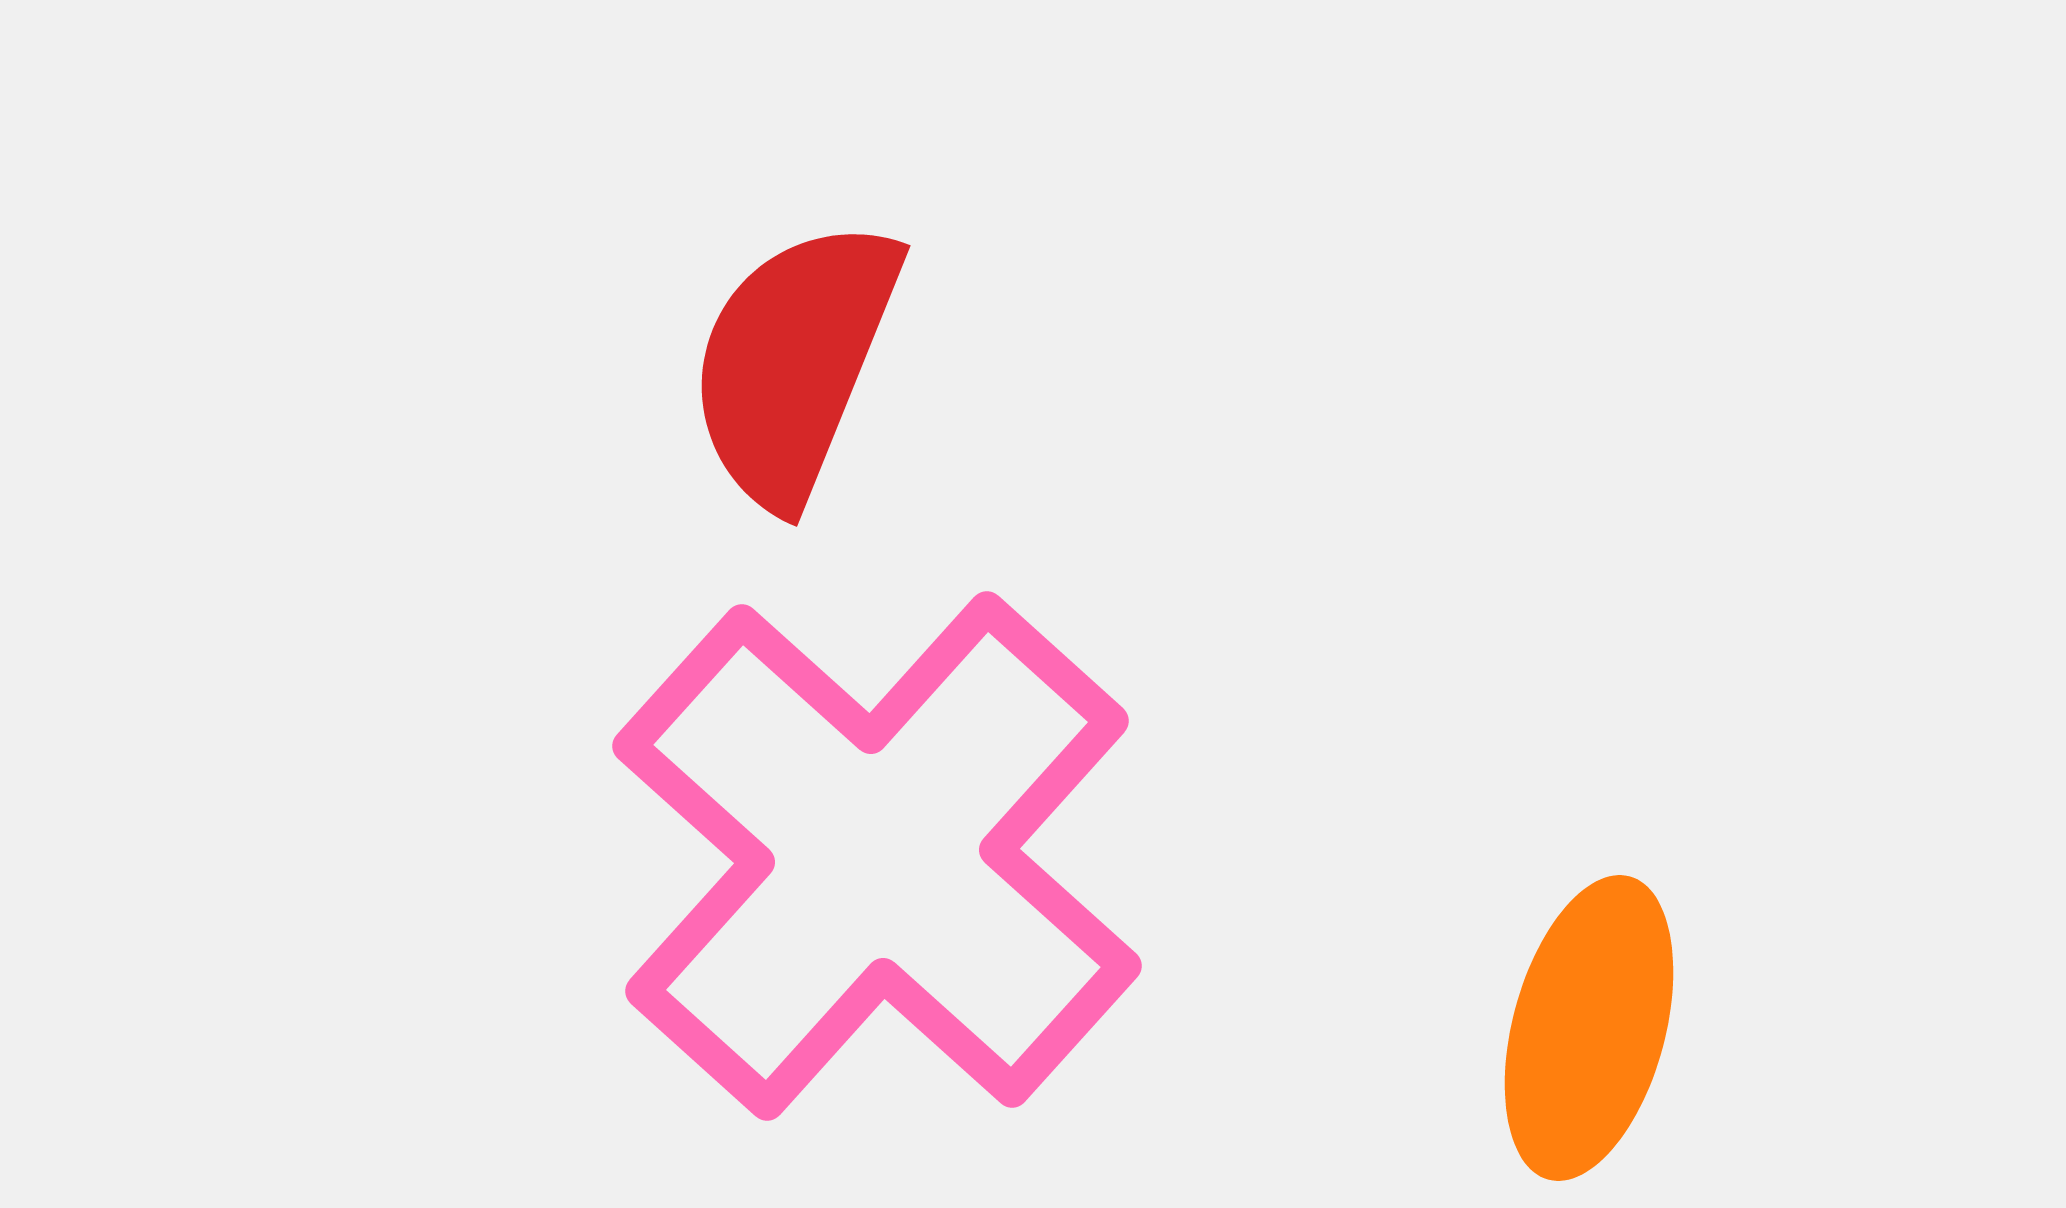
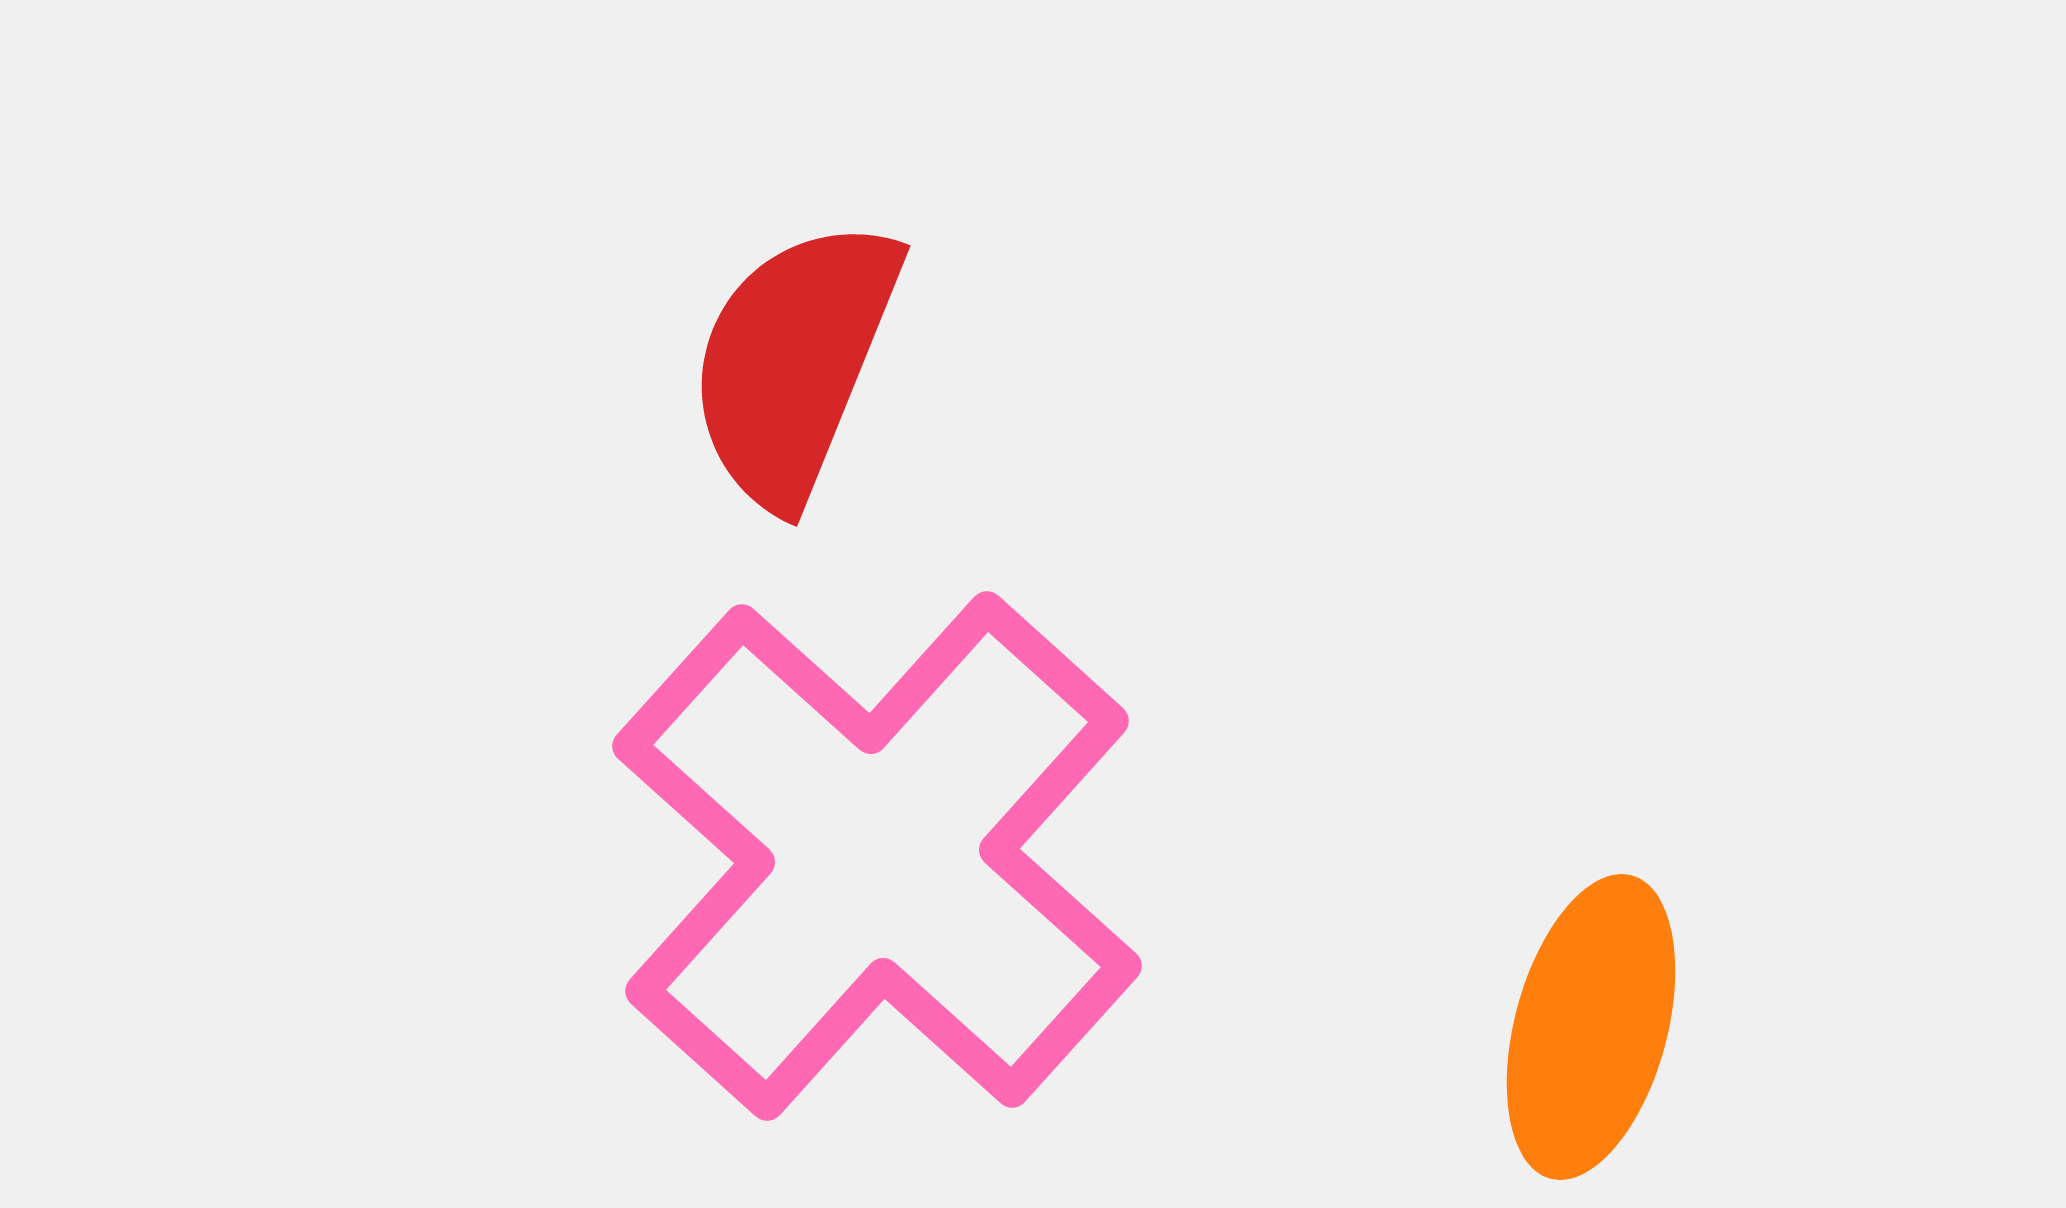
orange ellipse: moved 2 px right, 1 px up
